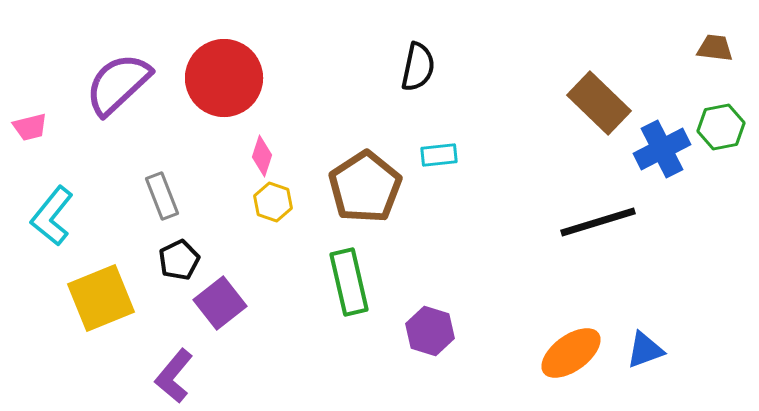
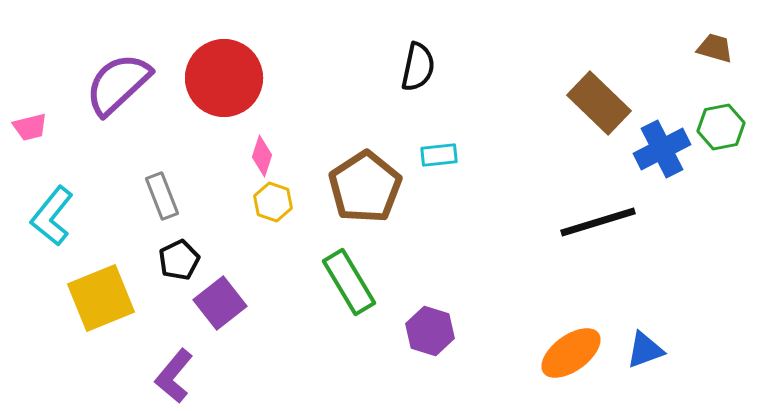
brown trapezoid: rotated 9 degrees clockwise
green rectangle: rotated 18 degrees counterclockwise
